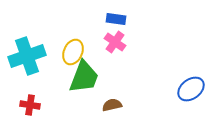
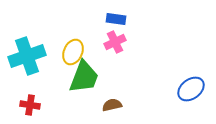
pink cross: rotated 30 degrees clockwise
